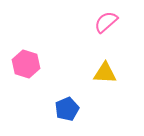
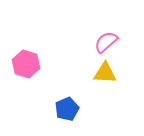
pink semicircle: moved 20 px down
